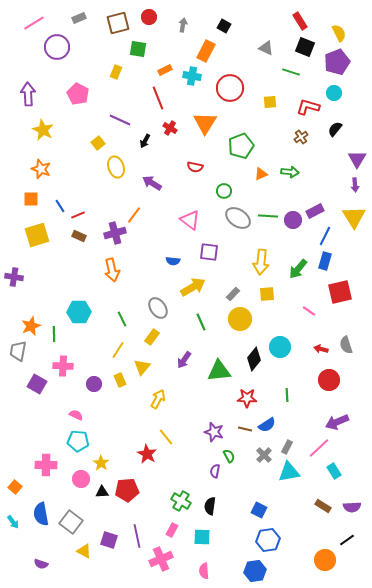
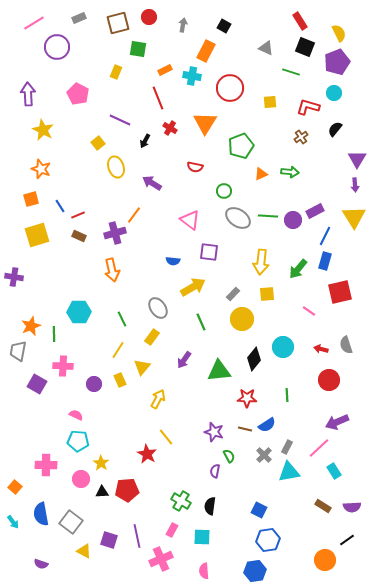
orange square at (31, 199): rotated 14 degrees counterclockwise
yellow circle at (240, 319): moved 2 px right
cyan circle at (280, 347): moved 3 px right
